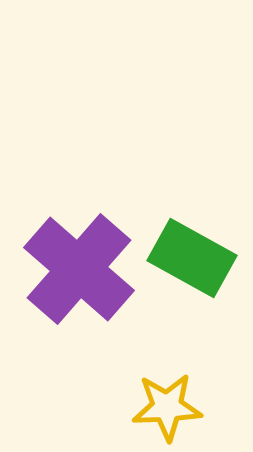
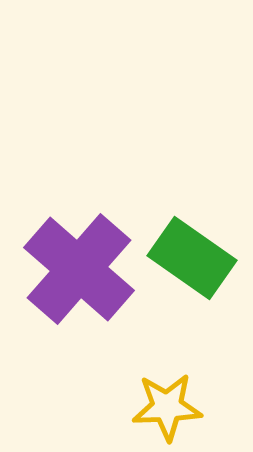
green rectangle: rotated 6 degrees clockwise
